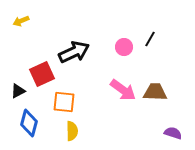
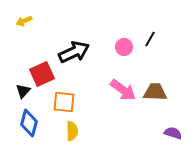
yellow arrow: moved 3 px right
black triangle: moved 5 px right; rotated 21 degrees counterclockwise
